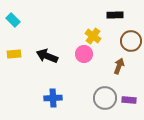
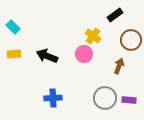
black rectangle: rotated 35 degrees counterclockwise
cyan rectangle: moved 7 px down
brown circle: moved 1 px up
